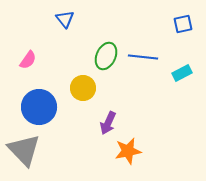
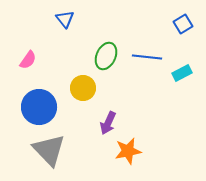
blue square: rotated 18 degrees counterclockwise
blue line: moved 4 px right
gray triangle: moved 25 px right
